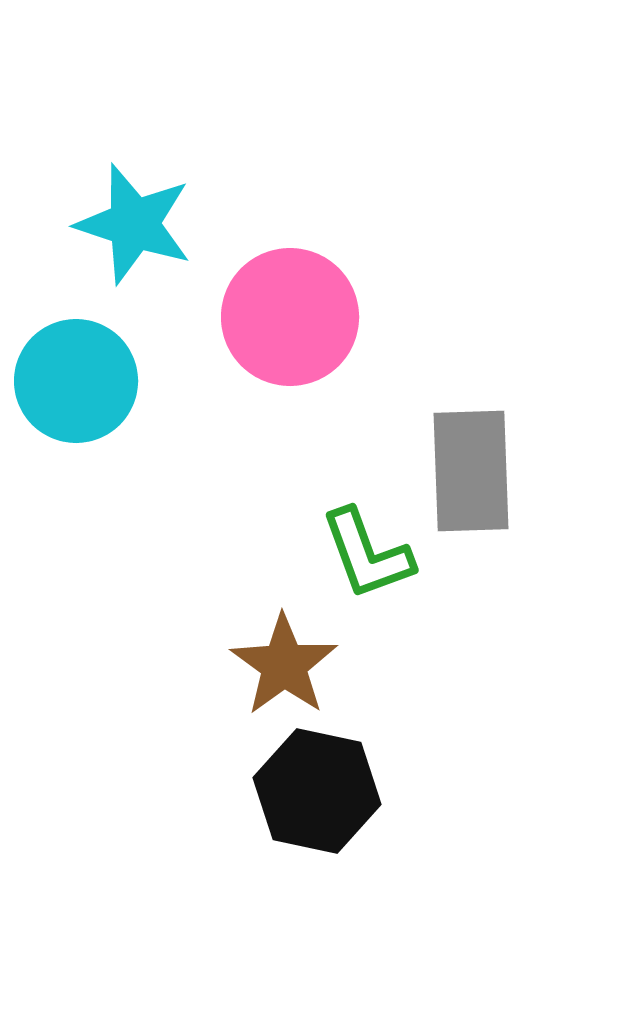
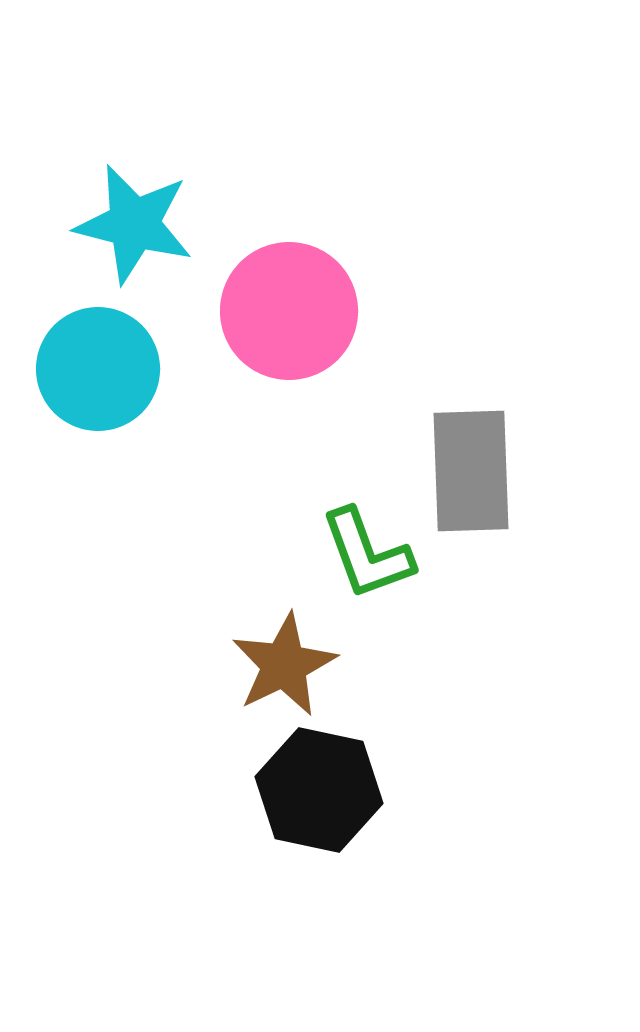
cyan star: rotated 4 degrees counterclockwise
pink circle: moved 1 px left, 6 px up
cyan circle: moved 22 px right, 12 px up
brown star: rotated 10 degrees clockwise
black hexagon: moved 2 px right, 1 px up
